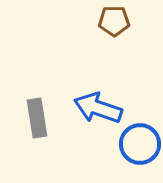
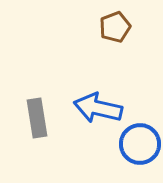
brown pentagon: moved 1 px right, 6 px down; rotated 20 degrees counterclockwise
blue arrow: rotated 6 degrees counterclockwise
